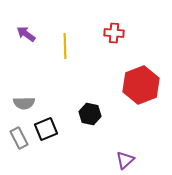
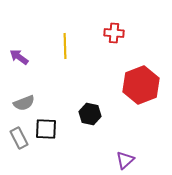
purple arrow: moved 7 px left, 23 px down
gray semicircle: rotated 20 degrees counterclockwise
black square: rotated 25 degrees clockwise
